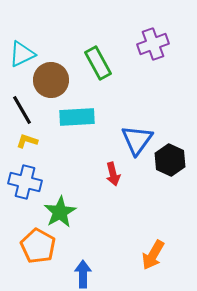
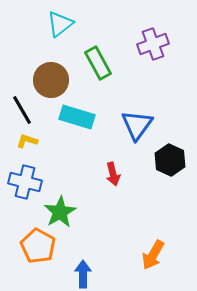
cyan triangle: moved 38 px right, 30 px up; rotated 12 degrees counterclockwise
cyan rectangle: rotated 20 degrees clockwise
blue triangle: moved 15 px up
